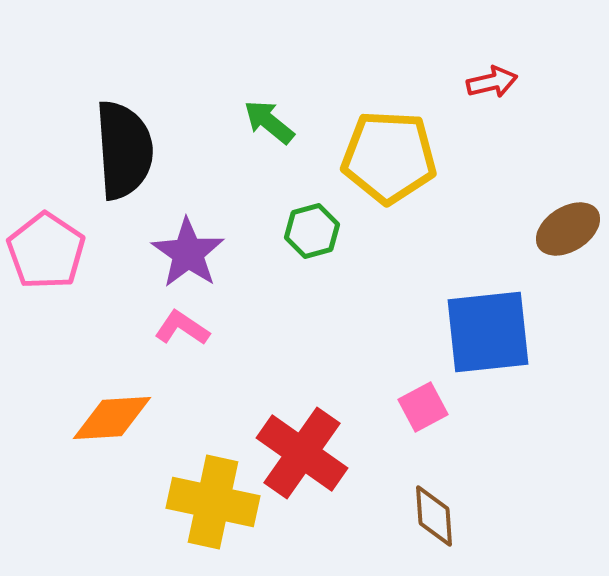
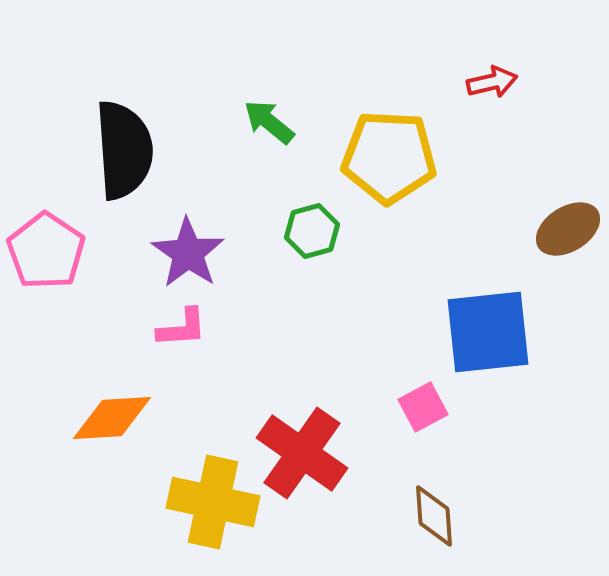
pink L-shape: rotated 142 degrees clockwise
